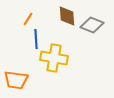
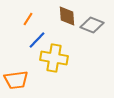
blue line: moved 1 px right, 1 px down; rotated 48 degrees clockwise
orange trapezoid: rotated 15 degrees counterclockwise
